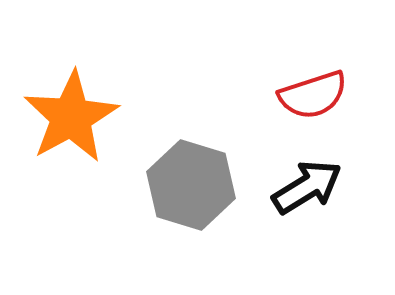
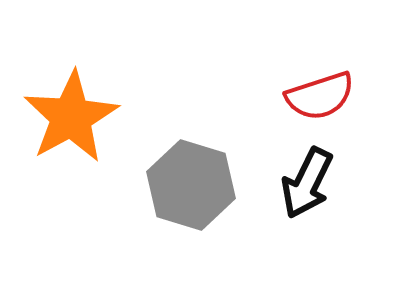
red semicircle: moved 7 px right, 1 px down
black arrow: moved 4 px up; rotated 148 degrees clockwise
